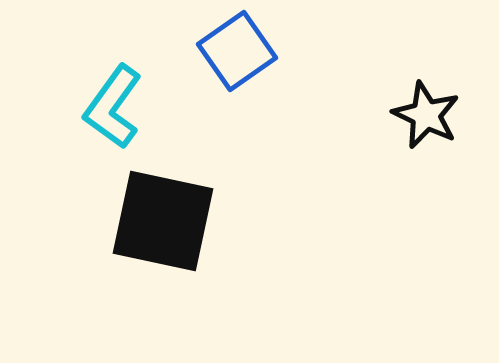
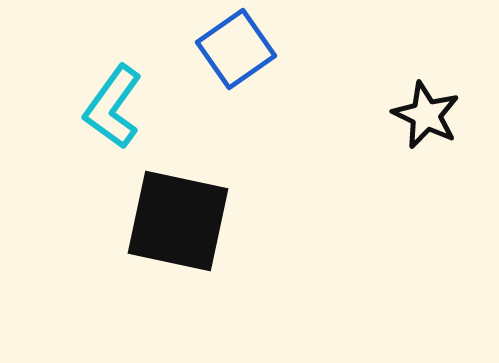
blue square: moved 1 px left, 2 px up
black square: moved 15 px right
